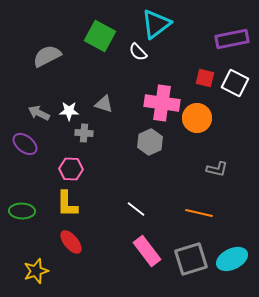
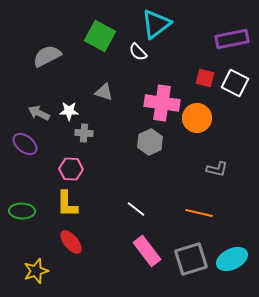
gray triangle: moved 12 px up
